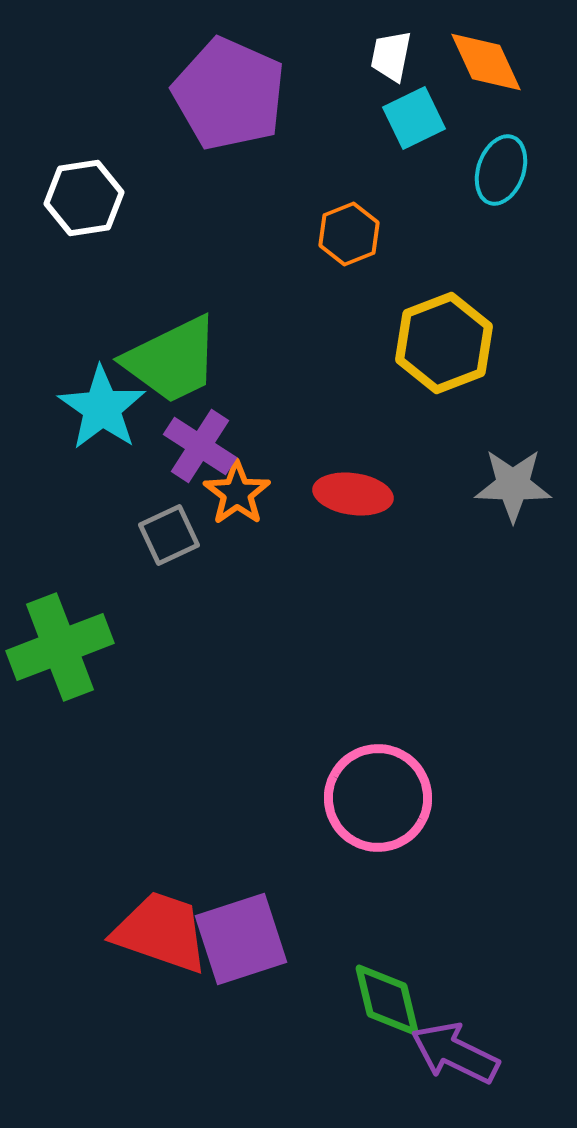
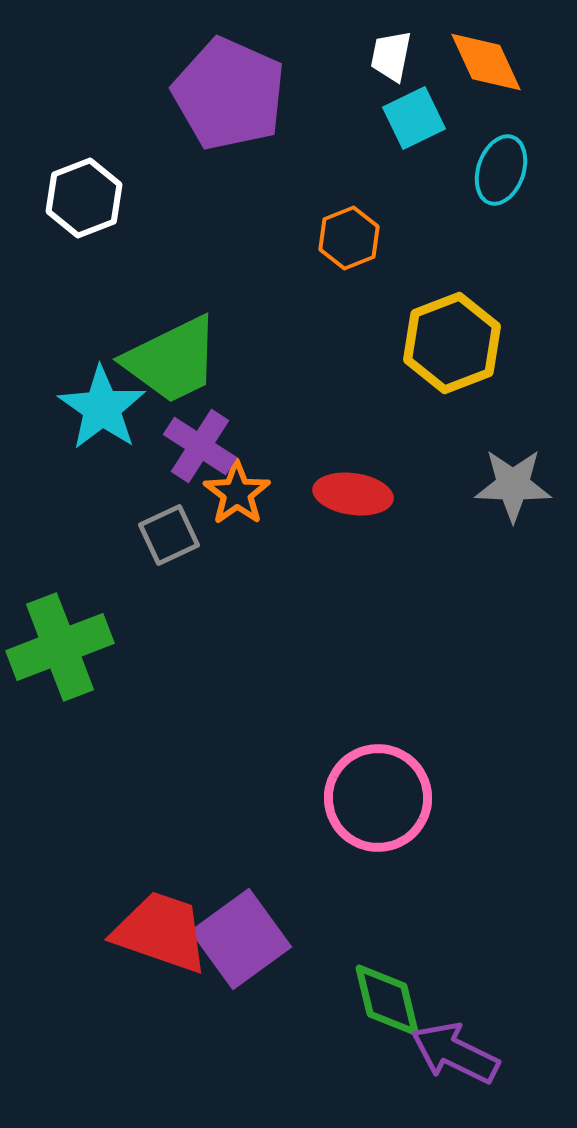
white hexagon: rotated 12 degrees counterclockwise
orange hexagon: moved 4 px down
yellow hexagon: moved 8 px right
purple square: rotated 18 degrees counterclockwise
